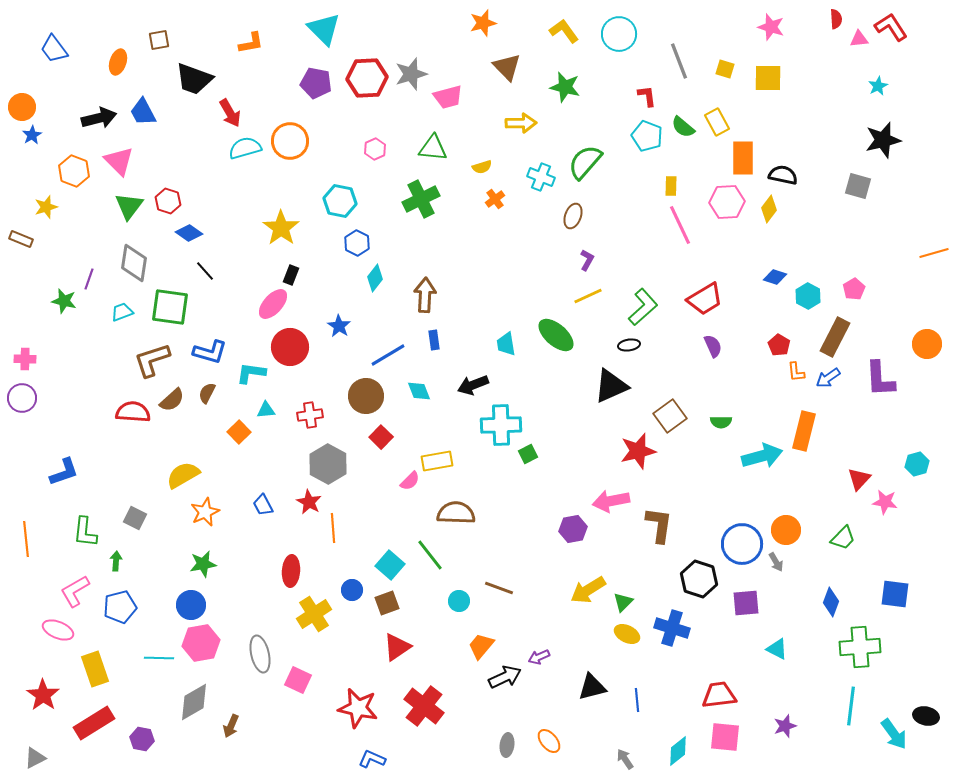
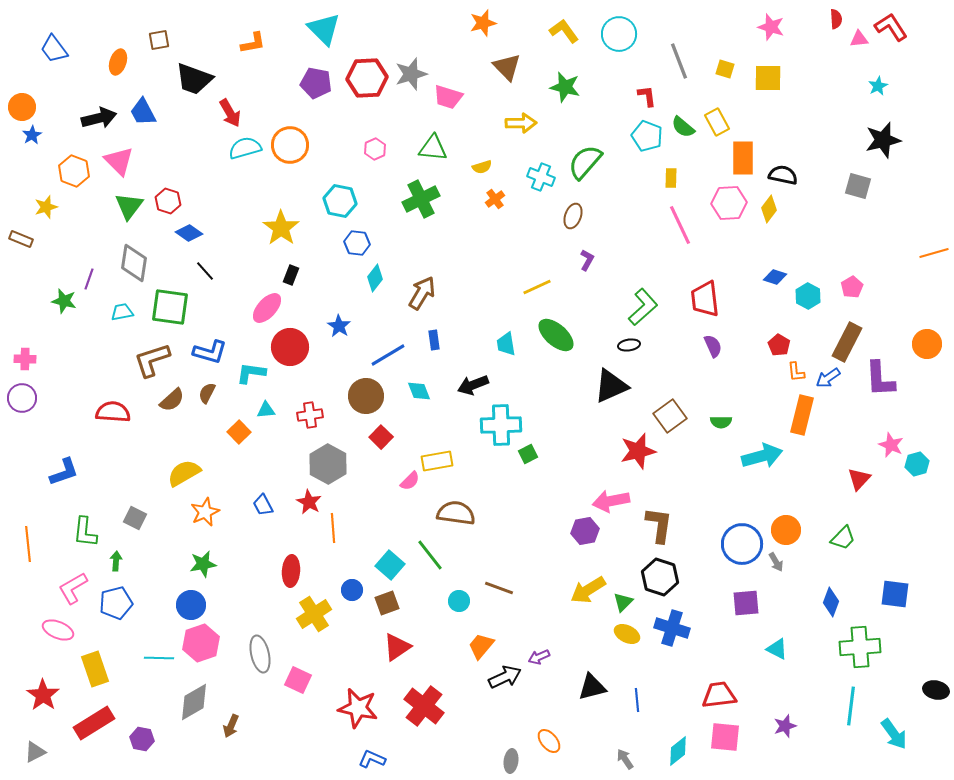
orange L-shape at (251, 43): moved 2 px right
pink trapezoid at (448, 97): rotated 32 degrees clockwise
orange circle at (290, 141): moved 4 px down
yellow rectangle at (671, 186): moved 8 px up
pink hexagon at (727, 202): moved 2 px right, 1 px down
blue hexagon at (357, 243): rotated 20 degrees counterclockwise
pink pentagon at (854, 289): moved 2 px left, 2 px up
brown arrow at (425, 295): moved 3 px left, 2 px up; rotated 28 degrees clockwise
yellow line at (588, 296): moved 51 px left, 9 px up
red trapezoid at (705, 299): rotated 114 degrees clockwise
pink ellipse at (273, 304): moved 6 px left, 4 px down
cyan trapezoid at (122, 312): rotated 10 degrees clockwise
brown rectangle at (835, 337): moved 12 px right, 5 px down
red semicircle at (133, 412): moved 20 px left
orange rectangle at (804, 431): moved 2 px left, 16 px up
yellow semicircle at (183, 475): moved 1 px right, 2 px up
pink star at (885, 502): moved 6 px right, 57 px up; rotated 15 degrees clockwise
brown semicircle at (456, 513): rotated 6 degrees clockwise
purple hexagon at (573, 529): moved 12 px right, 2 px down
orange line at (26, 539): moved 2 px right, 5 px down
black hexagon at (699, 579): moved 39 px left, 2 px up
pink L-shape at (75, 591): moved 2 px left, 3 px up
blue pentagon at (120, 607): moved 4 px left, 4 px up
pink hexagon at (201, 643): rotated 9 degrees counterclockwise
black ellipse at (926, 716): moved 10 px right, 26 px up
gray ellipse at (507, 745): moved 4 px right, 16 px down
gray triangle at (35, 758): moved 6 px up
